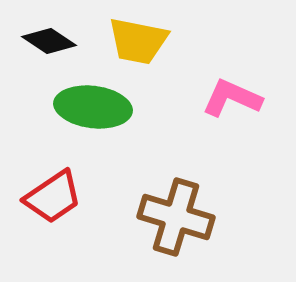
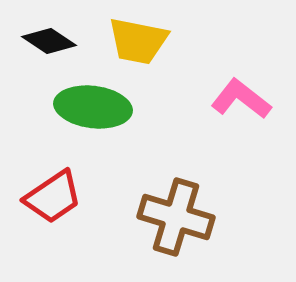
pink L-shape: moved 9 px right, 1 px down; rotated 14 degrees clockwise
